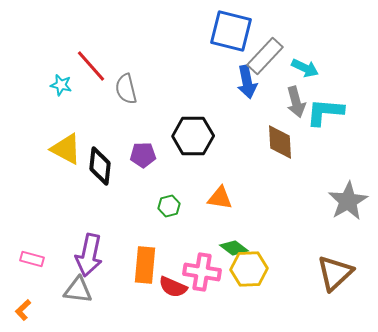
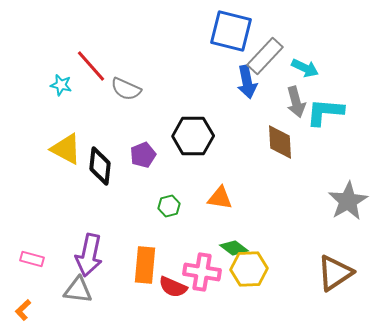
gray semicircle: rotated 52 degrees counterclockwise
purple pentagon: rotated 20 degrees counterclockwise
brown triangle: rotated 9 degrees clockwise
